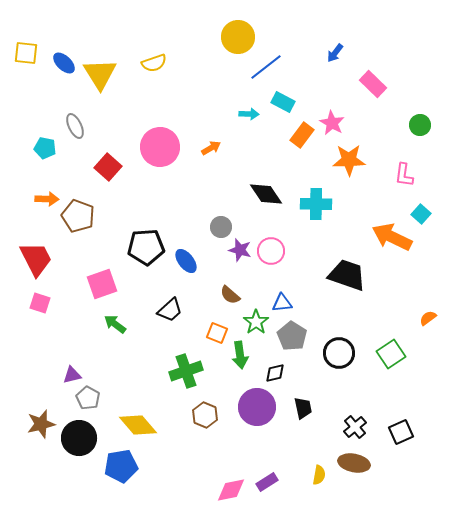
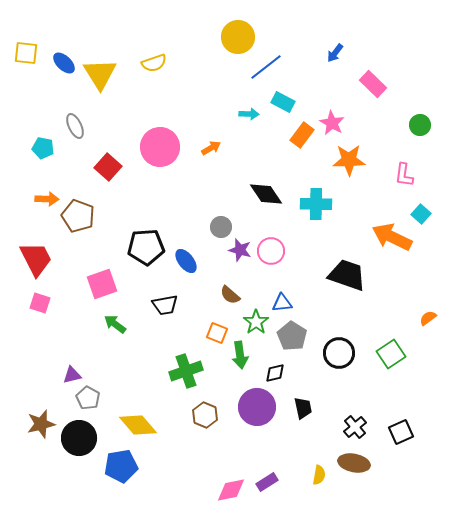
cyan pentagon at (45, 148): moved 2 px left
black trapezoid at (170, 310): moved 5 px left, 5 px up; rotated 32 degrees clockwise
